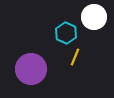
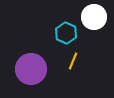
yellow line: moved 2 px left, 4 px down
